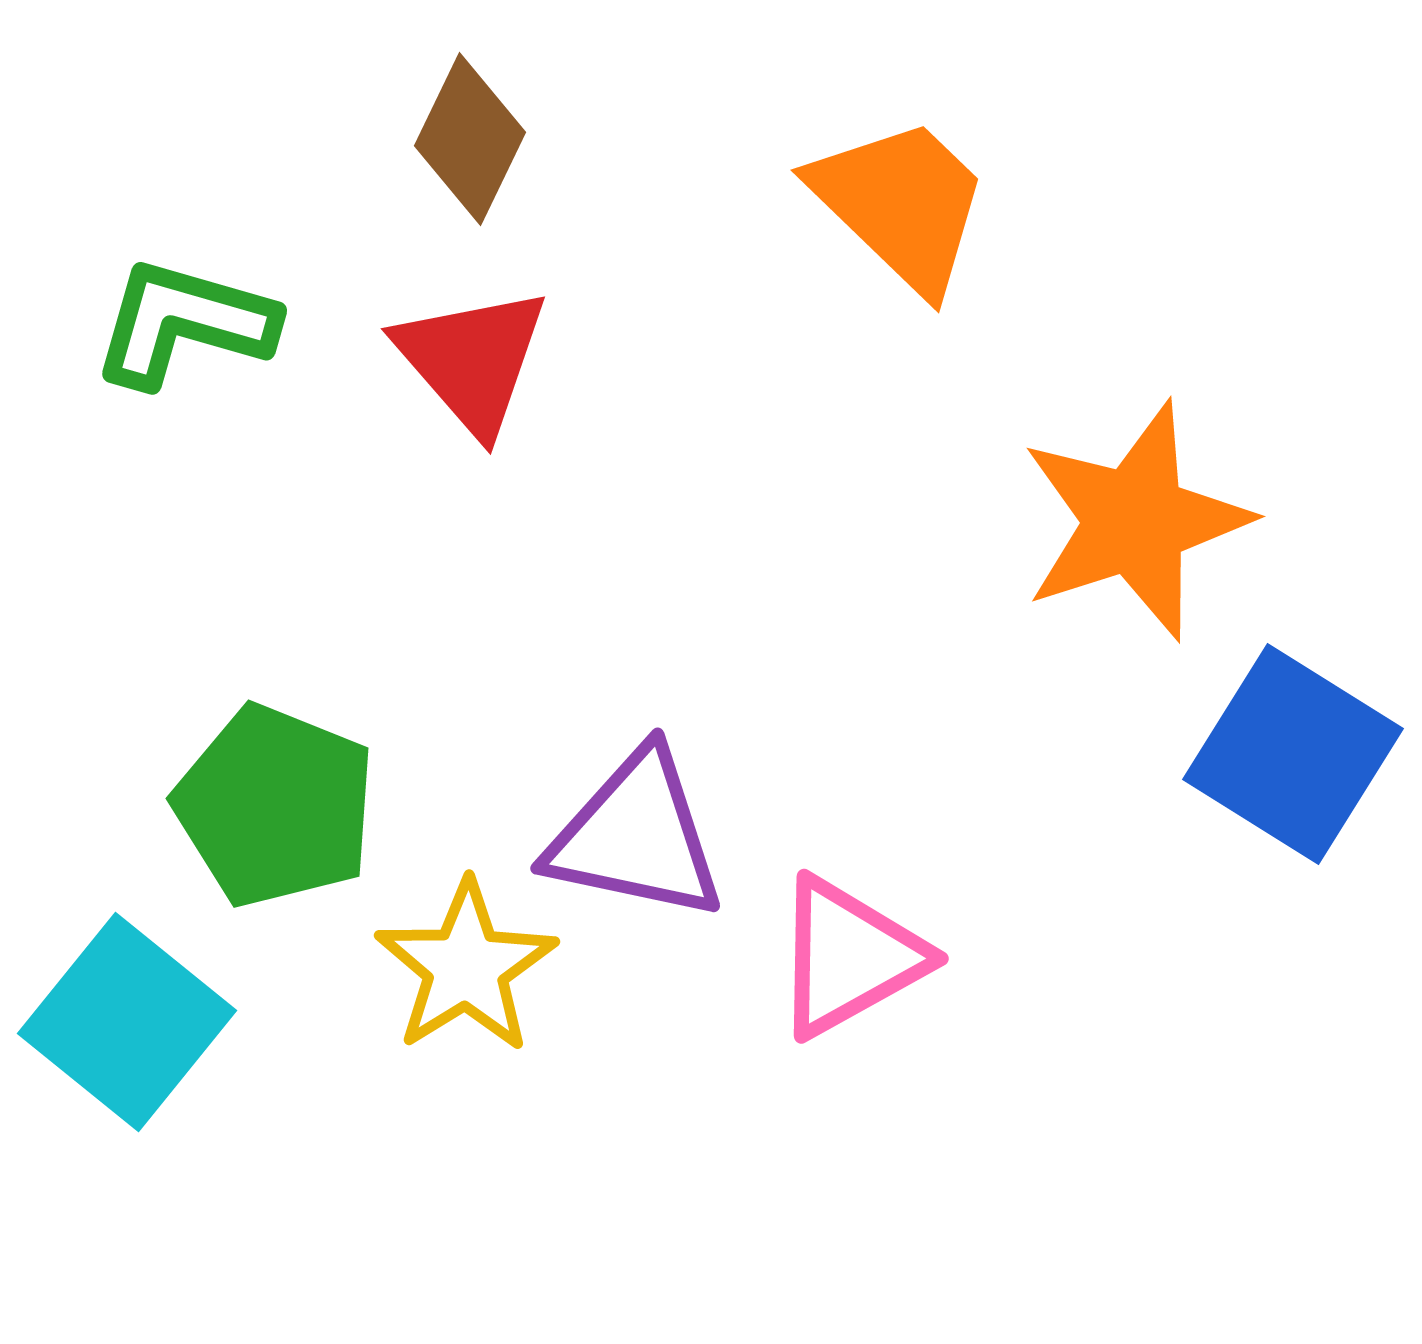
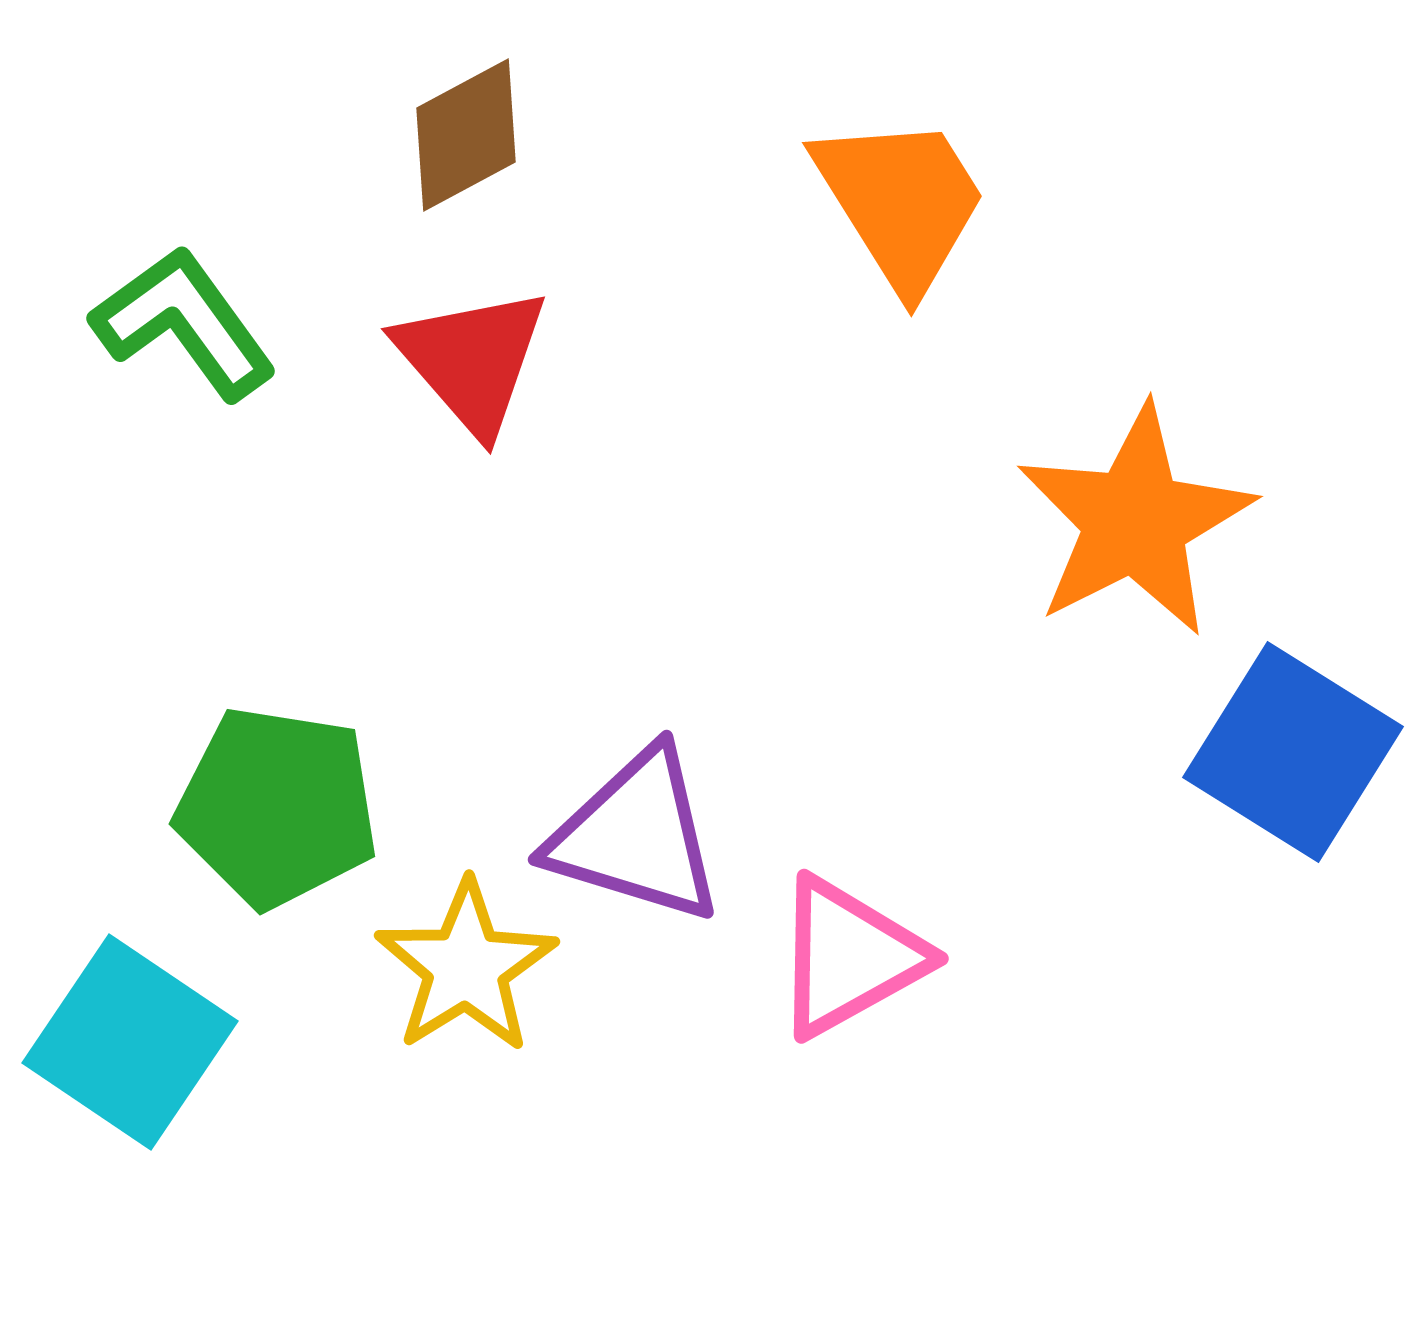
brown diamond: moved 4 px left, 4 px up; rotated 36 degrees clockwise
orange trapezoid: moved 2 px up; rotated 14 degrees clockwise
green L-shape: rotated 38 degrees clockwise
orange star: rotated 9 degrees counterclockwise
blue square: moved 2 px up
green pentagon: moved 2 px right, 1 px down; rotated 13 degrees counterclockwise
purple triangle: rotated 5 degrees clockwise
cyan square: moved 3 px right, 20 px down; rotated 5 degrees counterclockwise
